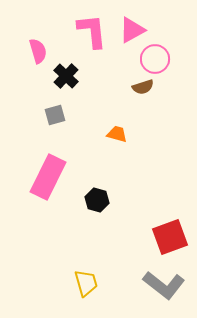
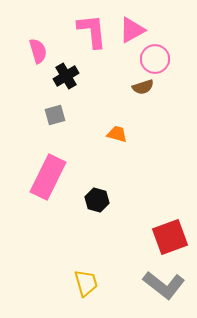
black cross: rotated 15 degrees clockwise
